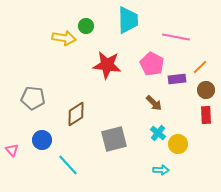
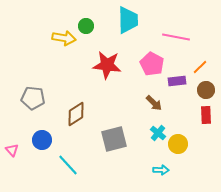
purple rectangle: moved 2 px down
